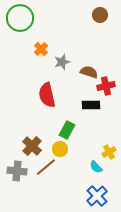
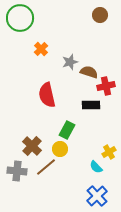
gray star: moved 8 px right
